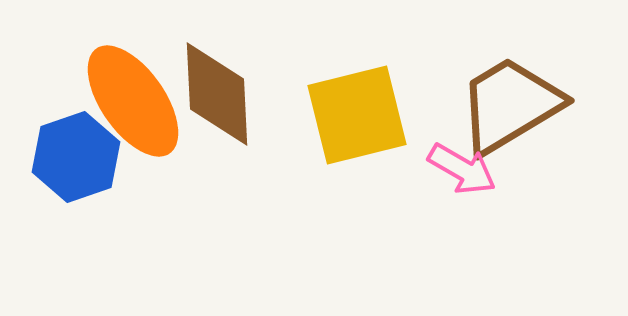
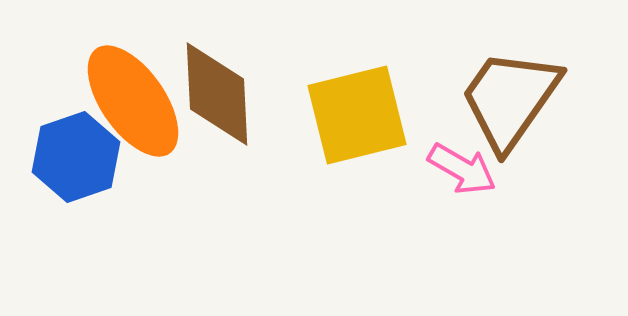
brown trapezoid: moved 6 px up; rotated 24 degrees counterclockwise
